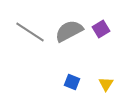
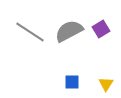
blue square: rotated 21 degrees counterclockwise
